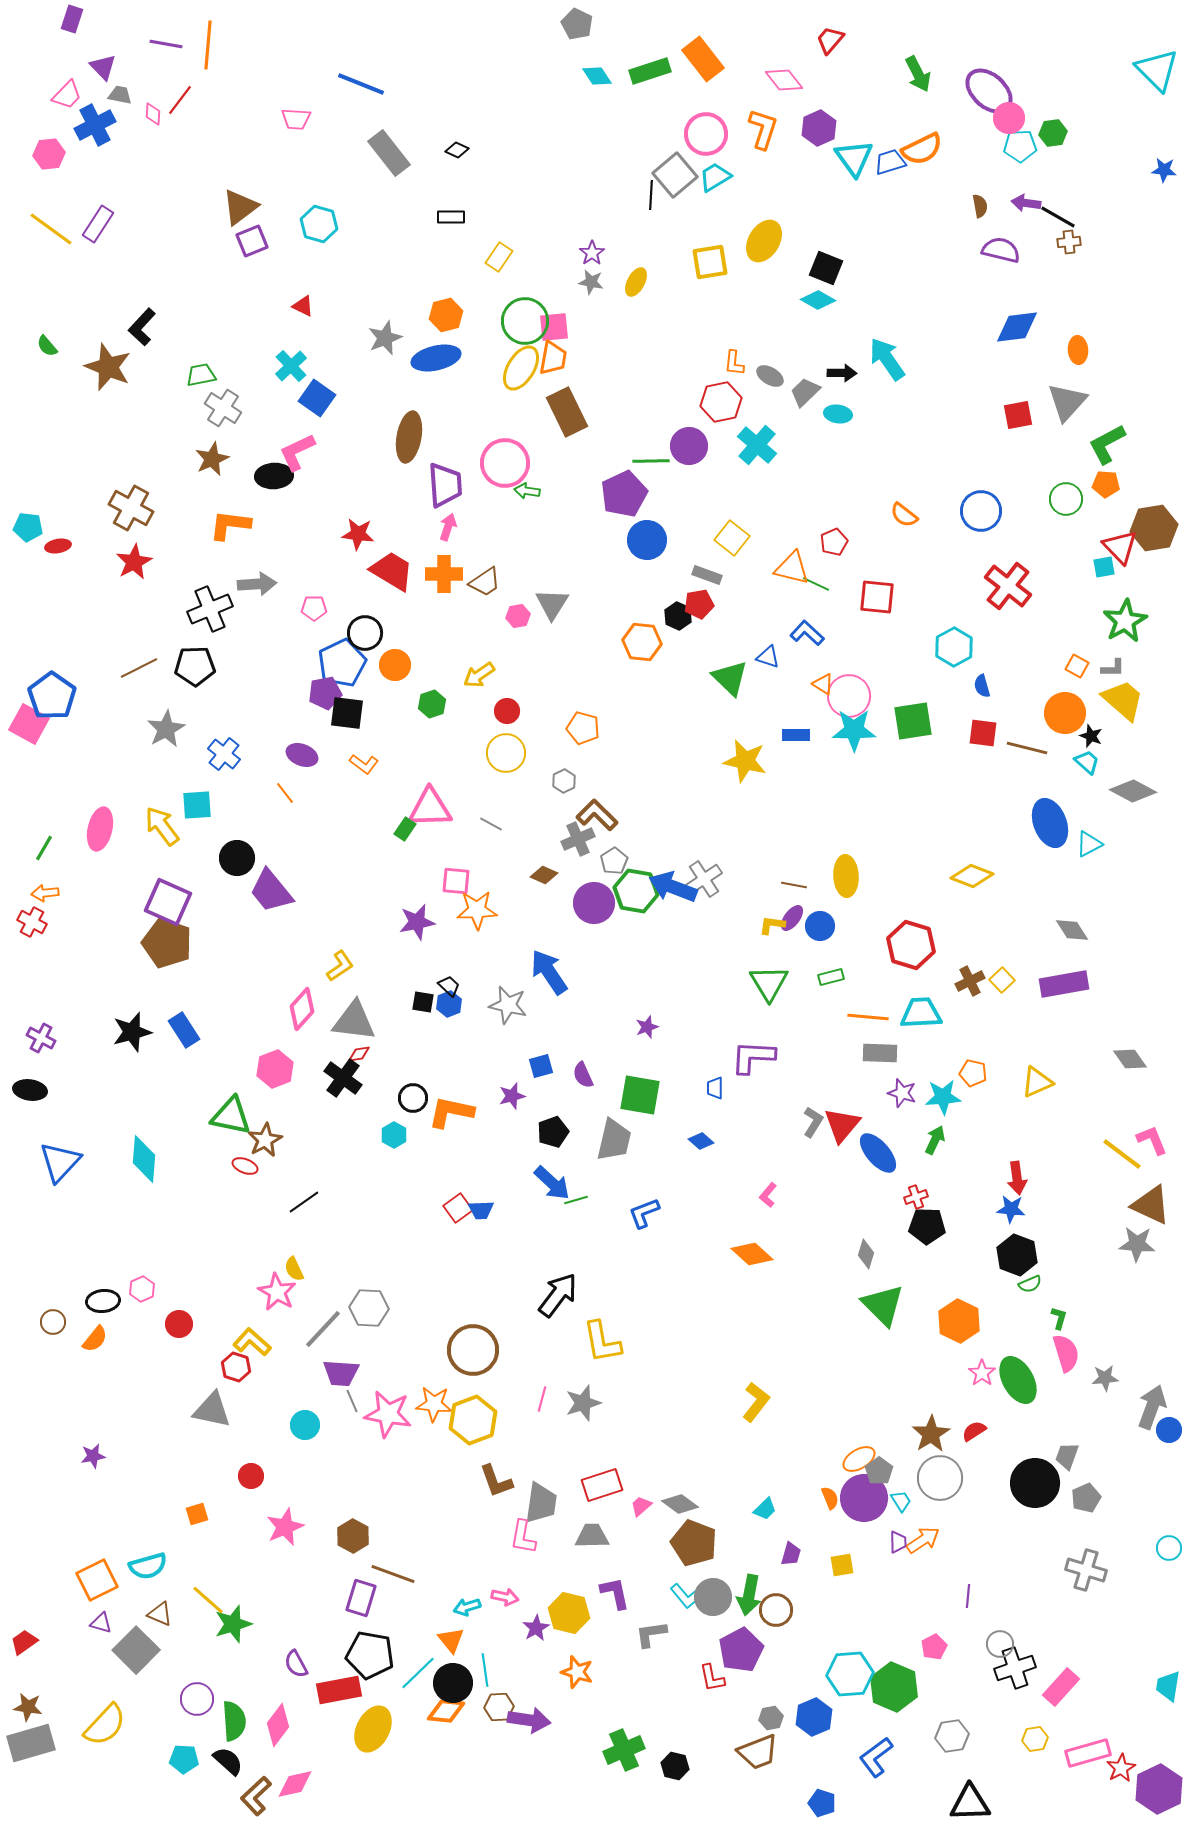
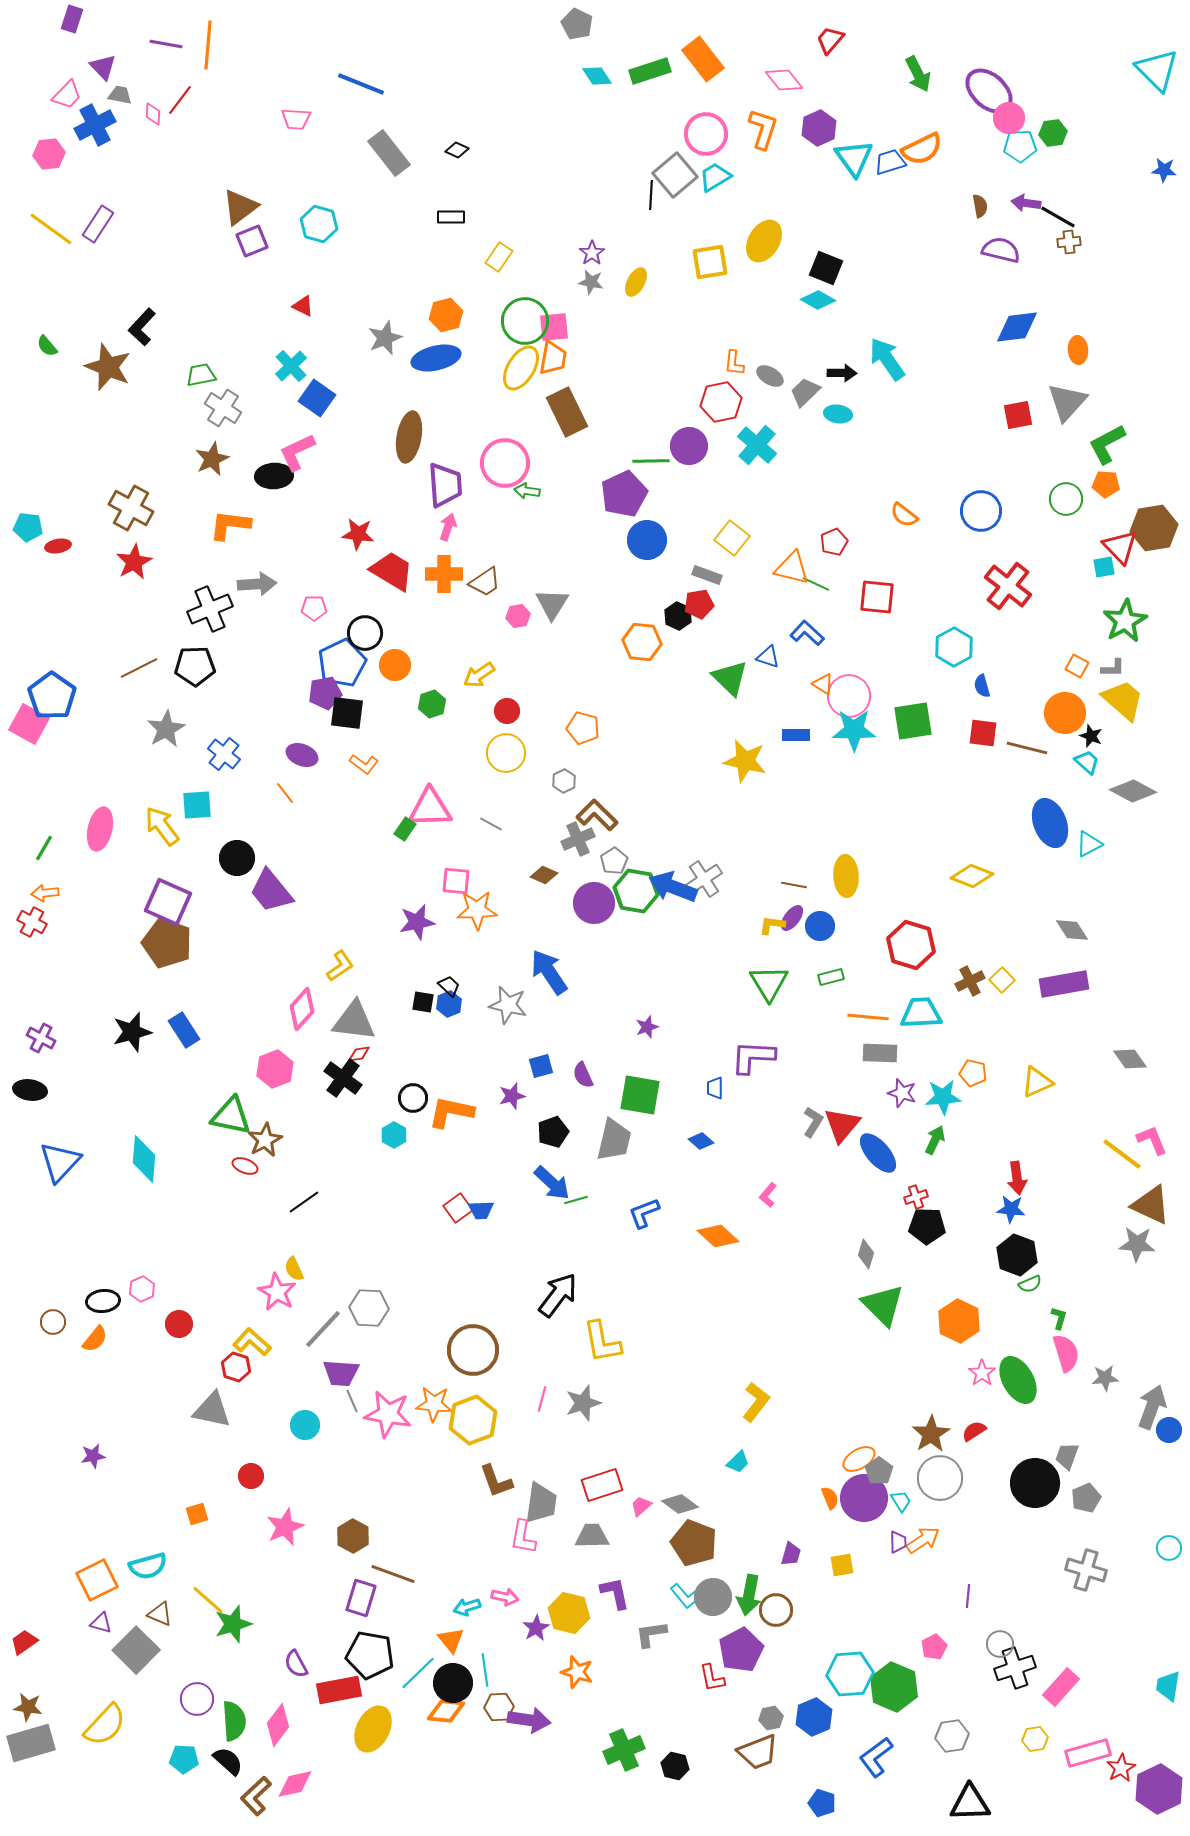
orange diamond at (752, 1254): moved 34 px left, 18 px up
cyan trapezoid at (765, 1509): moved 27 px left, 47 px up
